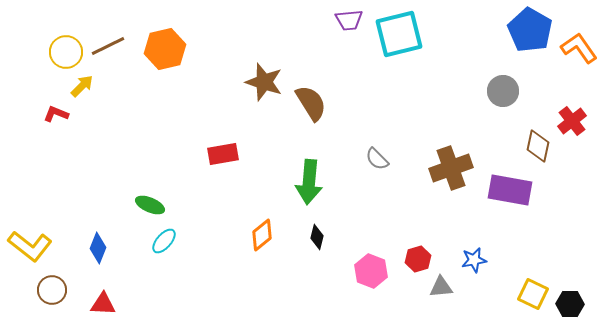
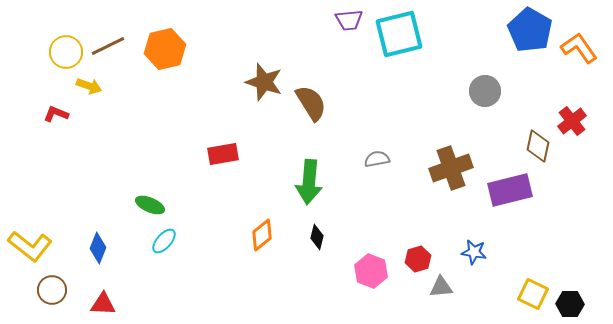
yellow arrow: moved 7 px right; rotated 65 degrees clockwise
gray circle: moved 18 px left
gray semicircle: rotated 125 degrees clockwise
purple rectangle: rotated 24 degrees counterclockwise
blue star: moved 8 px up; rotated 20 degrees clockwise
